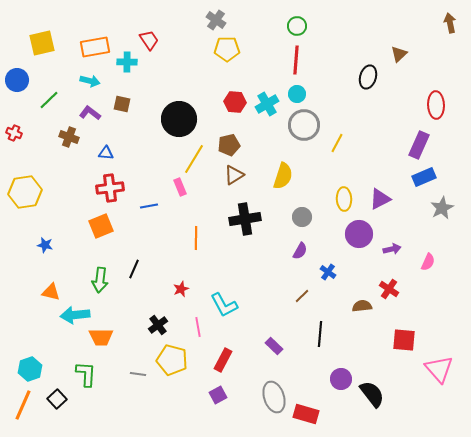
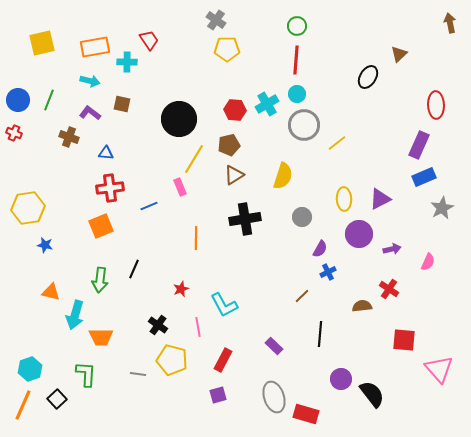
black ellipse at (368, 77): rotated 15 degrees clockwise
blue circle at (17, 80): moved 1 px right, 20 px down
green line at (49, 100): rotated 25 degrees counterclockwise
red hexagon at (235, 102): moved 8 px down
yellow line at (337, 143): rotated 24 degrees clockwise
yellow hexagon at (25, 192): moved 3 px right, 16 px down
blue line at (149, 206): rotated 12 degrees counterclockwise
purple semicircle at (300, 251): moved 20 px right, 2 px up
blue cross at (328, 272): rotated 28 degrees clockwise
cyan arrow at (75, 315): rotated 68 degrees counterclockwise
black cross at (158, 325): rotated 18 degrees counterclockwise
purple square at (218, 395): rotated 12 degrees clockwise
